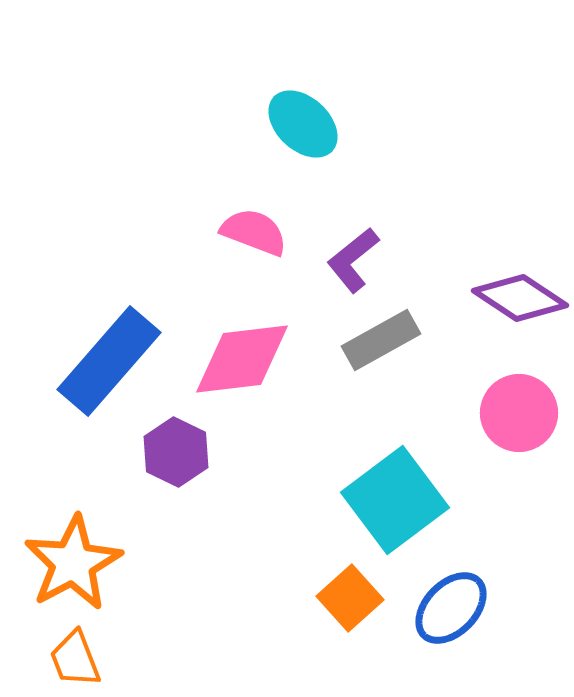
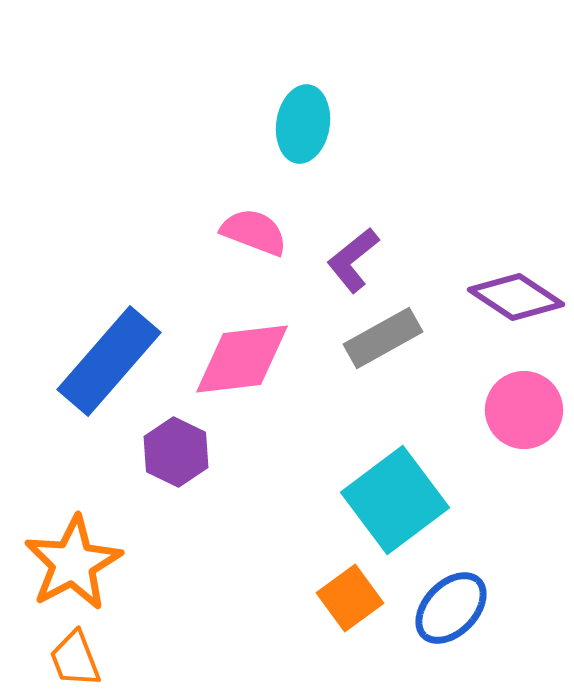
cyan ellipse: rotated 56 degrees clockwise
purple diamond: moved 4 px left, 1 px up
gray rectangle: moved 2 px right, 2 px up
pink circle: moved 5 px right, 3 px up
orange square: rotated 6 degrees clockwise
